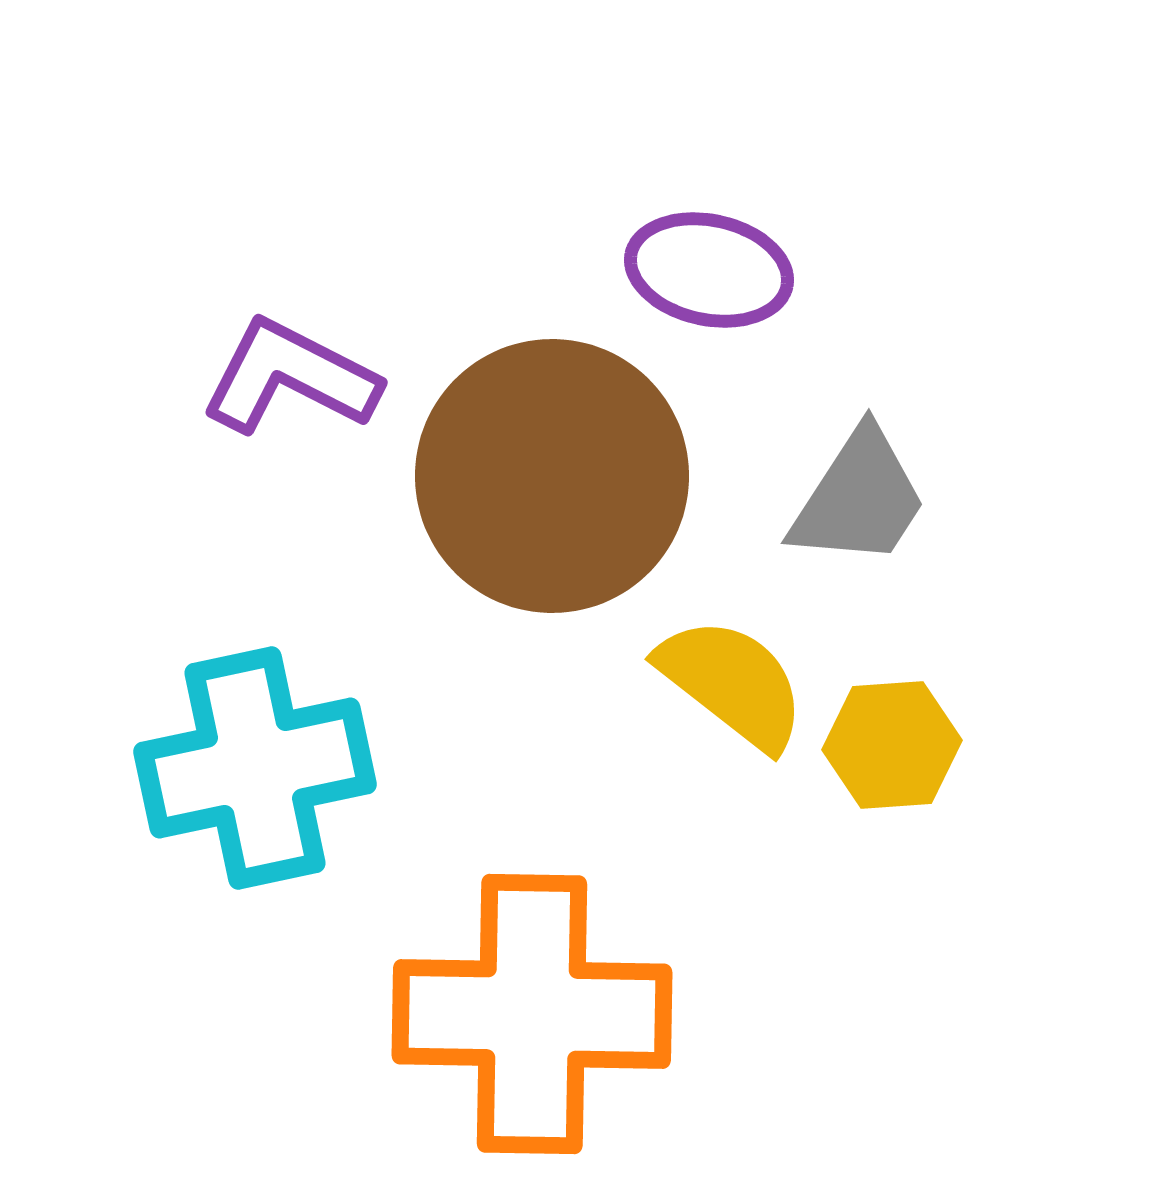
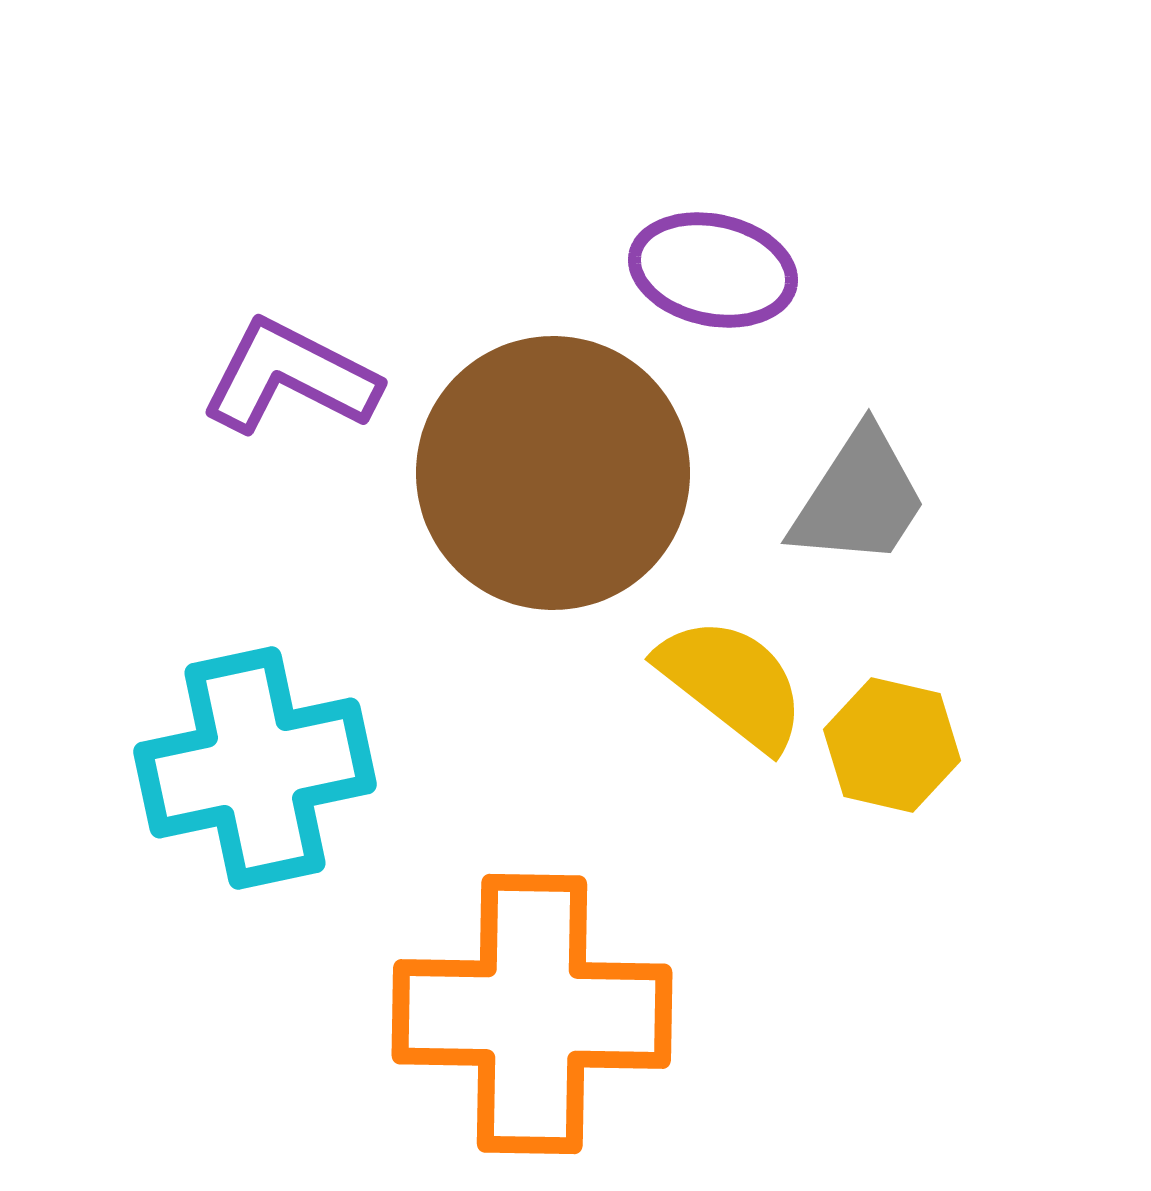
purple ellipse: moved 4 px right
brown circle: moved 1 px right, 3 px up
yellow hexagon: rotated 17 degrees clockwise
